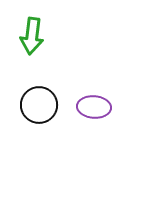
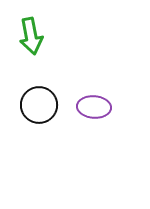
green arrow: moved 1 px left; rotated 18 degrees counterclockwise
